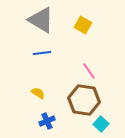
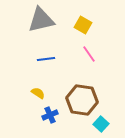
gray triangle: rotated 44 degrees counterclockwise
blue line: moved 4 px right, 6 px down
pink line: moved 17 px up
brown hexagon: moved 2 px left
blue cross: moved 3 px right, 6 px up
